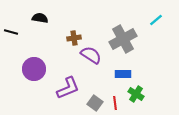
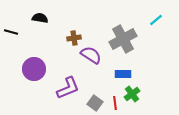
green cross: moved 4 px left; rotated 21 degrees clockwise
